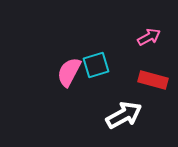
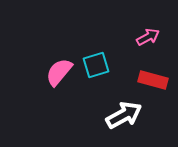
pink arrow: moved 1 px left
pink semicircle: moved 10 px left; rotated 12 degrees clockwise
